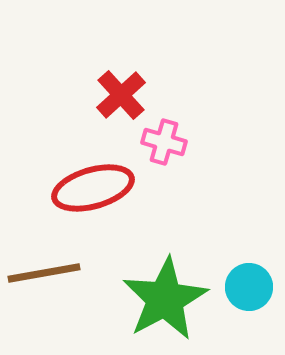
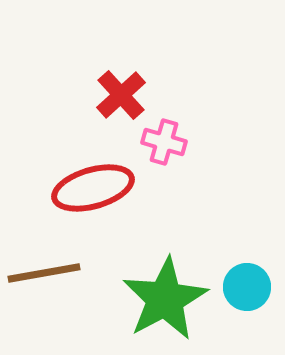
cyan circle: moved 2 px left
